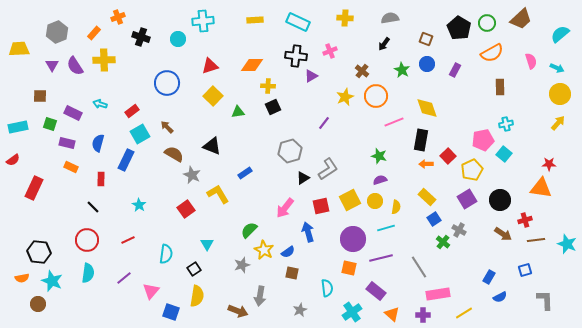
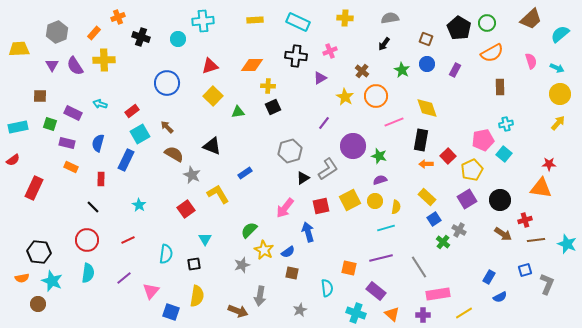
brown trapezoid at (521, 19): moved 10 px right
purple triangle at (311, 76): moved 9 px right, 2 px down
yellow star at (345, 97): rotated 18 degrees counterclockwise
purple circle at (353, 239): moved 93 px up
cyan triangle at (207, 244): moved 2 px left, 5 px up
black square at (194, 269): moved 5 px up; rotated 24 degrees clockwise
gray L-shape at (545, 300): moved 2 px right, 16 px up; rotated 25 degrees clockwise
cyan cross at (352, 312): moved 4 px right, 1 px down; rotated 36 degrees counterclockwise
